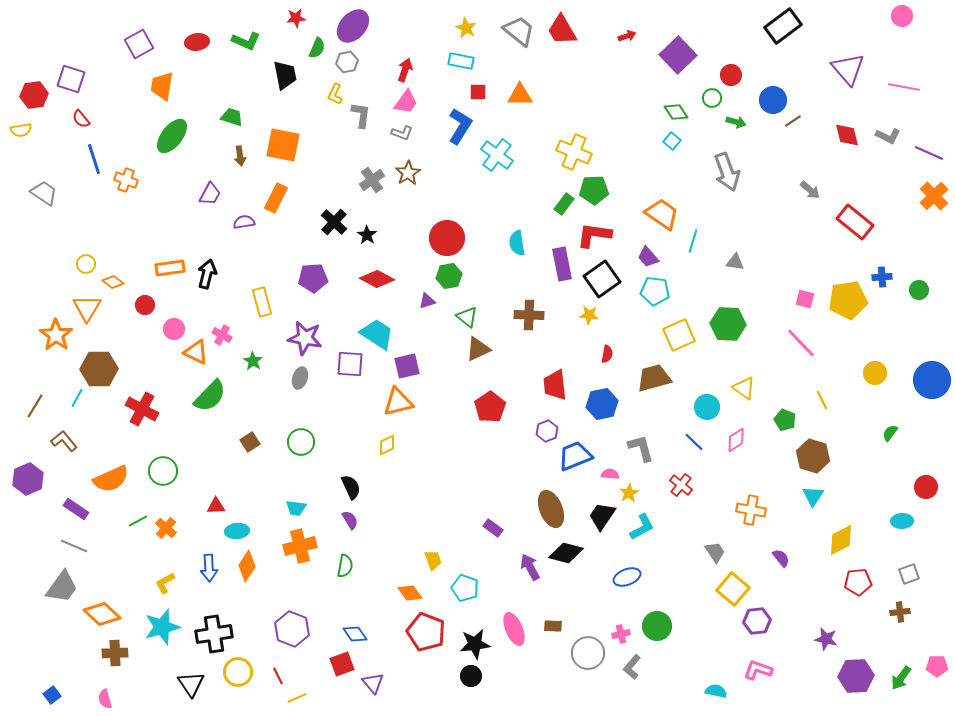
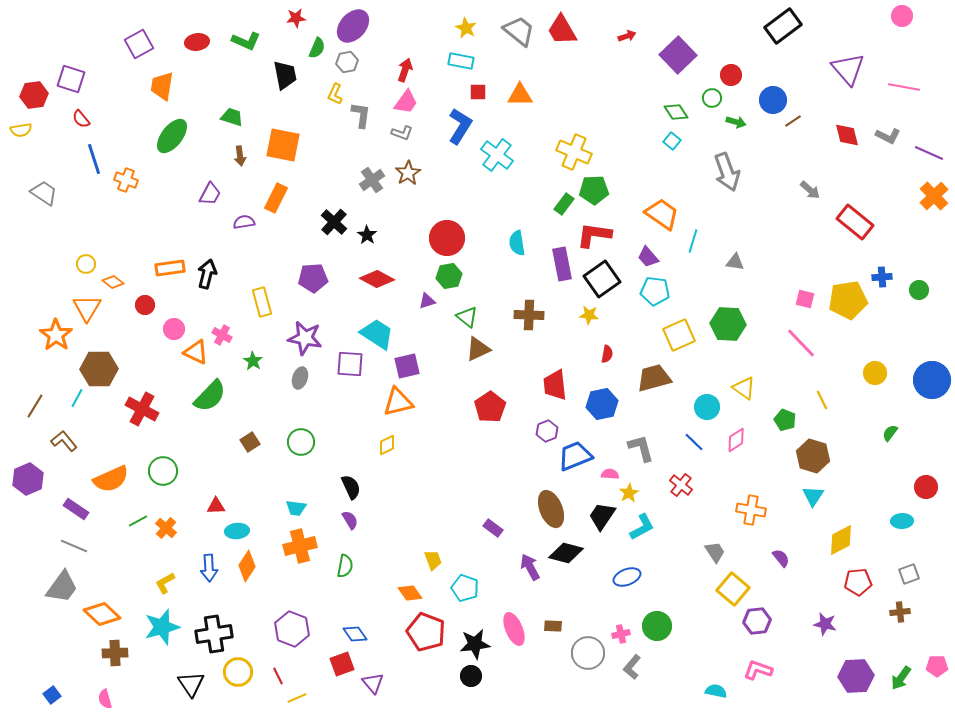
purple star at (826, 639): moved 1 px left, 15 px up
